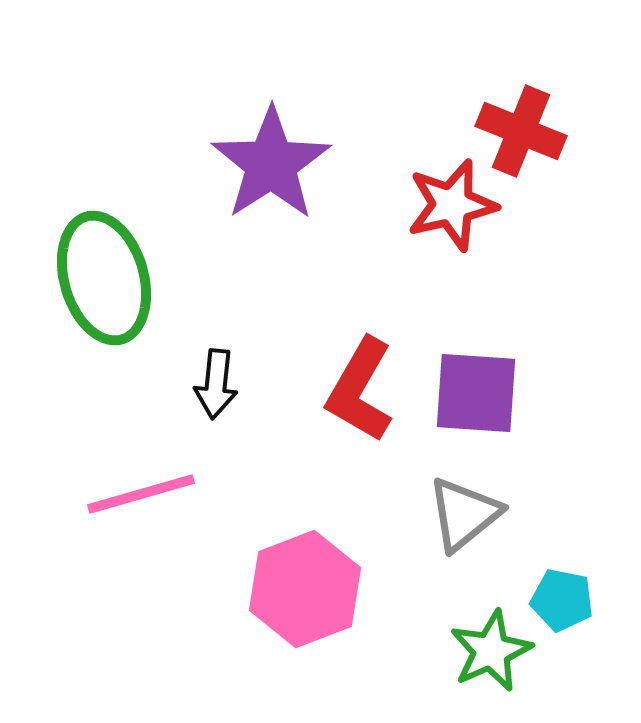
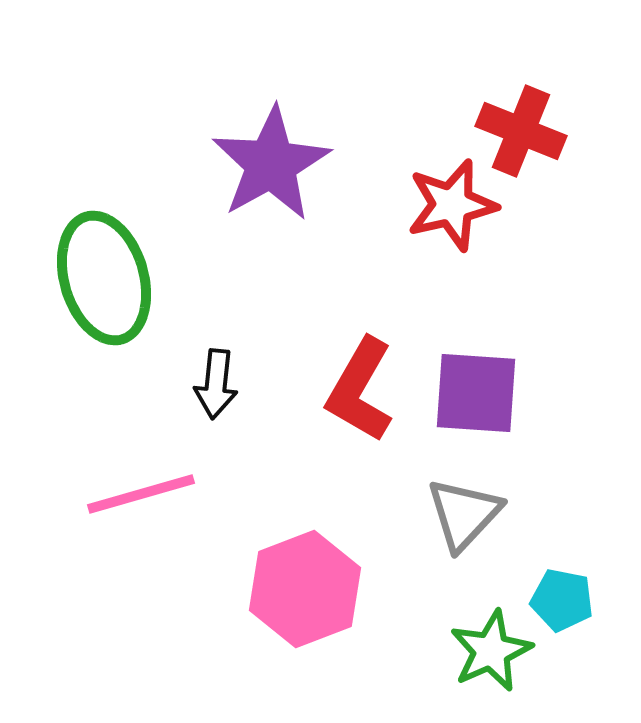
purple star: rotated 4 degrees clockwise
gray triangle: rotated 8 degrees counterclockwise
